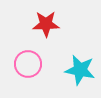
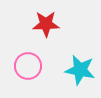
pink circle: moved 2 px down
